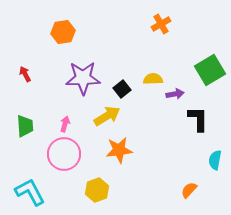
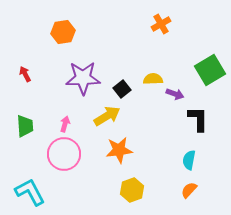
purple arrow: rotated 30 degrees clockwise
cyan semicircle: moved 26 px left
yellow hexagon: moved 35 px right
